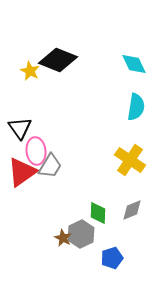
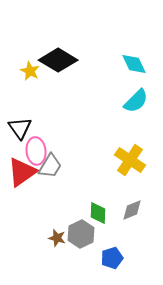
black diamond: rotated 9 degrees clockwise
cyan semicircle: moved 6 px up; rotated 36 degrees clockwise
brown star: moved 6 px left; rotated 12 degrees counterclockwise
